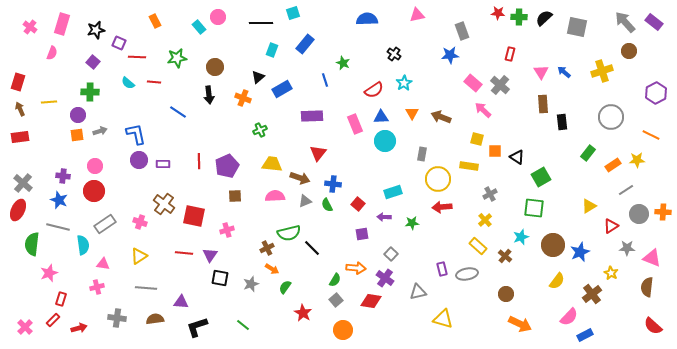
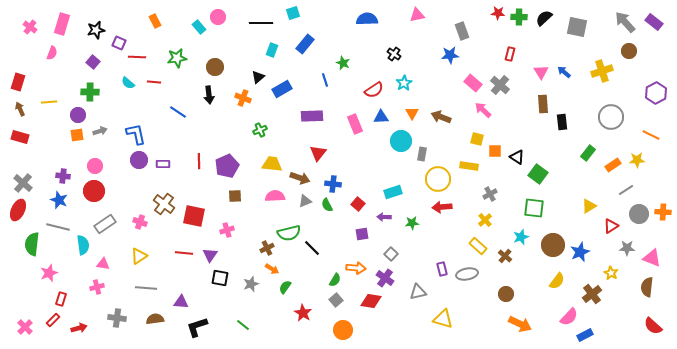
red rectangle at (20, 137): rotated 24 degrees clockwise
cyan circle at (385, 141): moved 16 px right
green square at (541, 177): moved 3 px left, 3 px up; rotated 24 degrees counterclockwise
